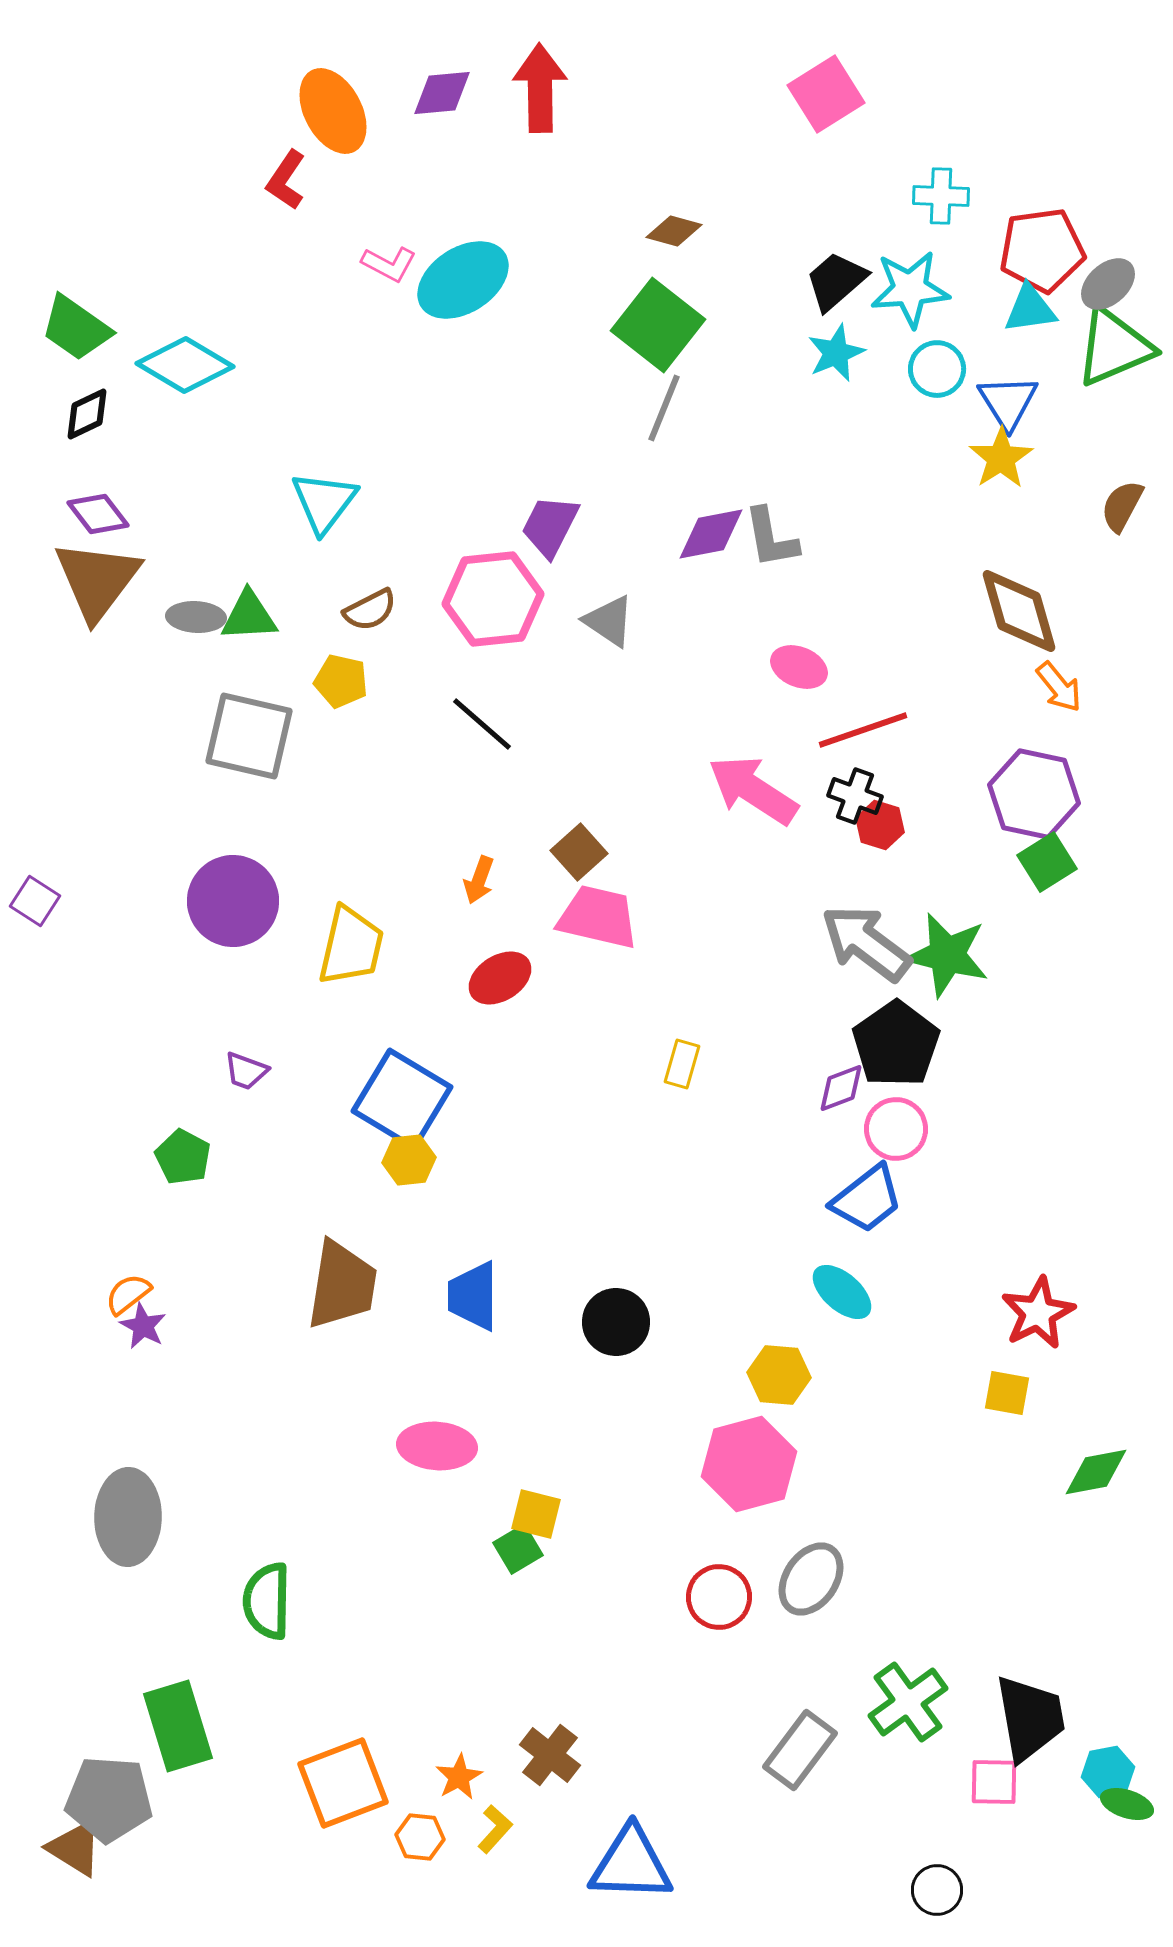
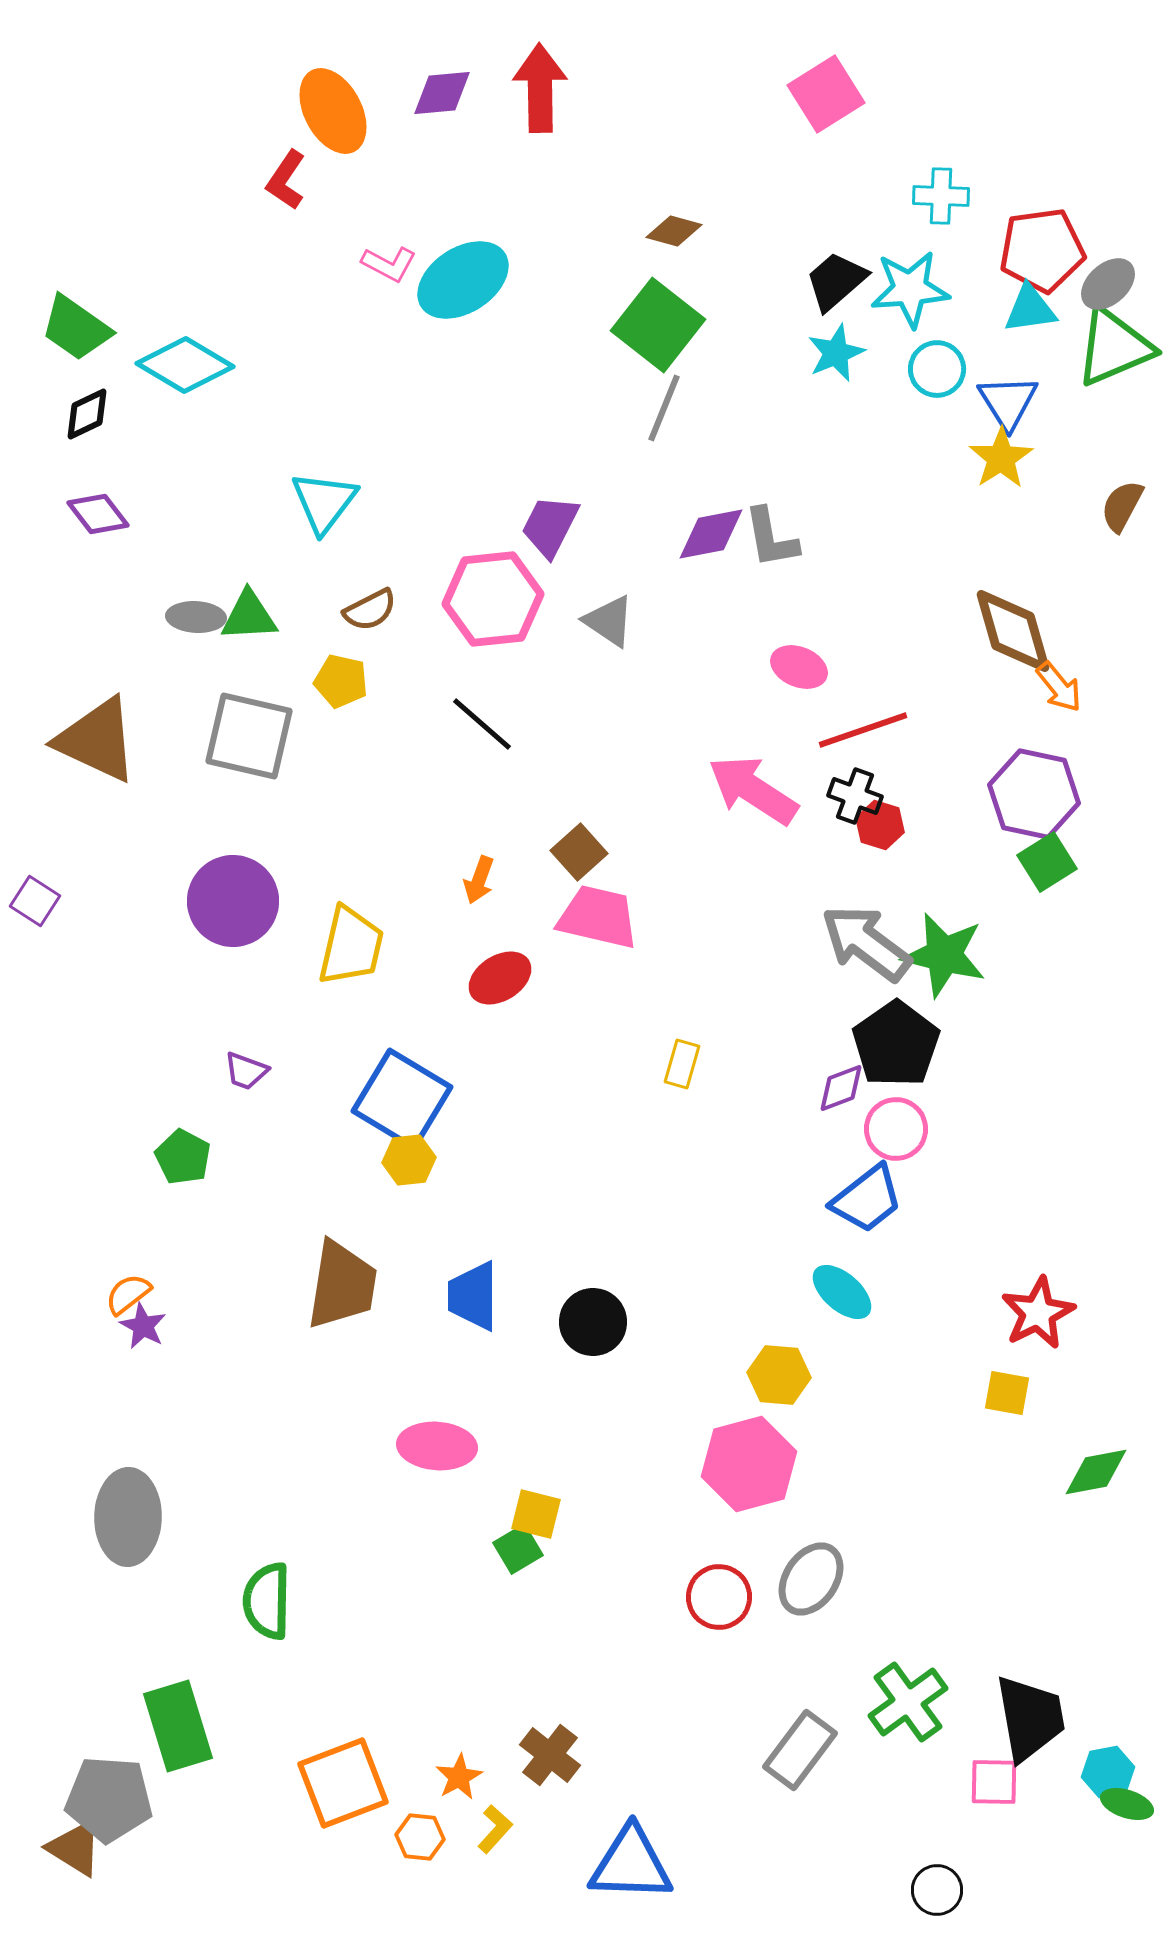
brown triangle at (97, 580): moved 160 px down; rotated 42 degrees counterclockwise
brown diamond at (1019, 611): moved 6 px left, 20 px down
green star at (947, 955): moved 3 px left
black circle at (616, 1322): moved 23 px left
